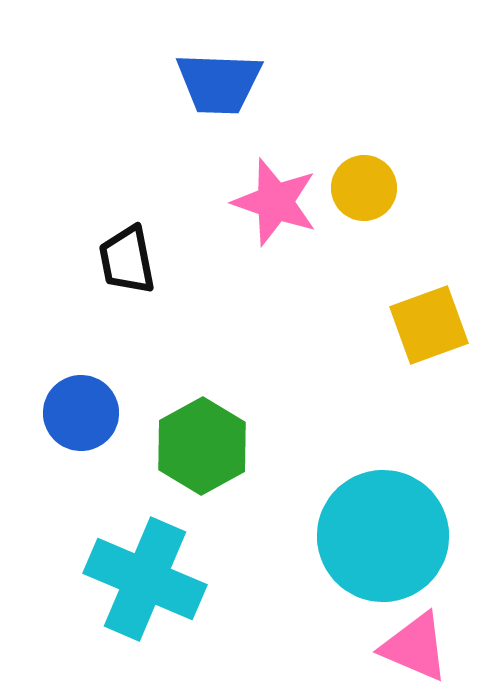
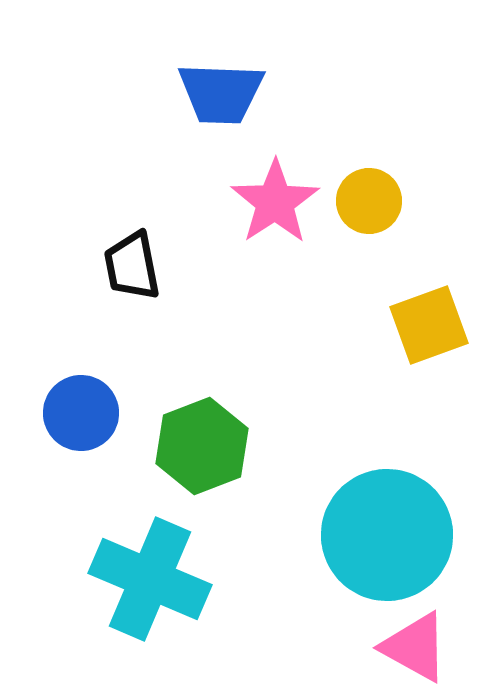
blue trapezoid: moved 2 px right, 10 px down
yellow circle: moved 5 px right, 13 px down
pink star: rotated 20 degrees clockwise
black trapezoid: moved 5 px right, 6 px down
green hexagon: rotated 8 degrees clockwise
cyan circle: moved 4 px right, 1 px up
cyan cross: moved 5 px right
pink triangle: rotated 6 degrees clockwise
